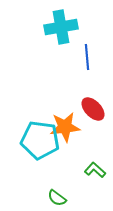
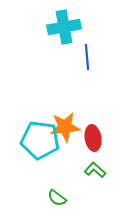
cyan cross: moved 3 px right
red ellipse: moved 29 px down; rotated 35 degrees clockwise
